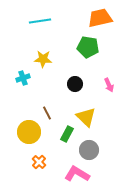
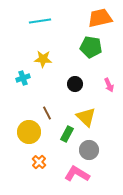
green pentagon: moved 3 px right
